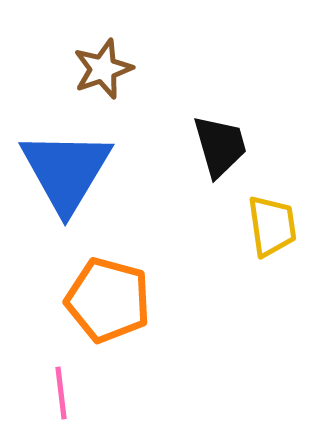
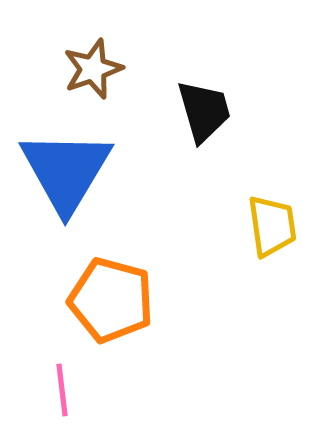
brown star: moved 10 px left
black trapezoid: moved 16 px left, 35 px up
orange pentagon: moved 3 px right
pink line: moved 1 px right, 3 px up
